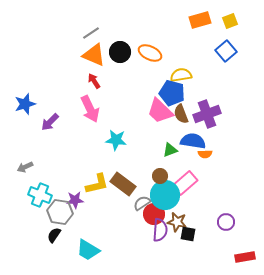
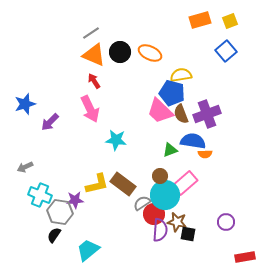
cyan trapezoid: rotated 110 degrees clockwise
